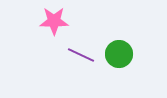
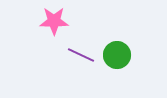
green circle: moved 2 px left, 1 px down
